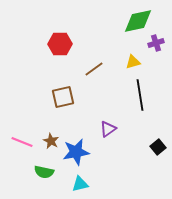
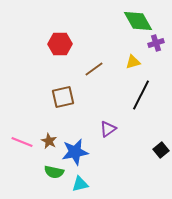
green diamond: rotated 72 degrees clockwise
black line: moved 1 px right; rotated 36 degrees clockwise
brown star: moved 2 px left
black square: moved 3 px right, 3 px down
blue star: moved 1 px left
green semicircle: moved 10 px right
